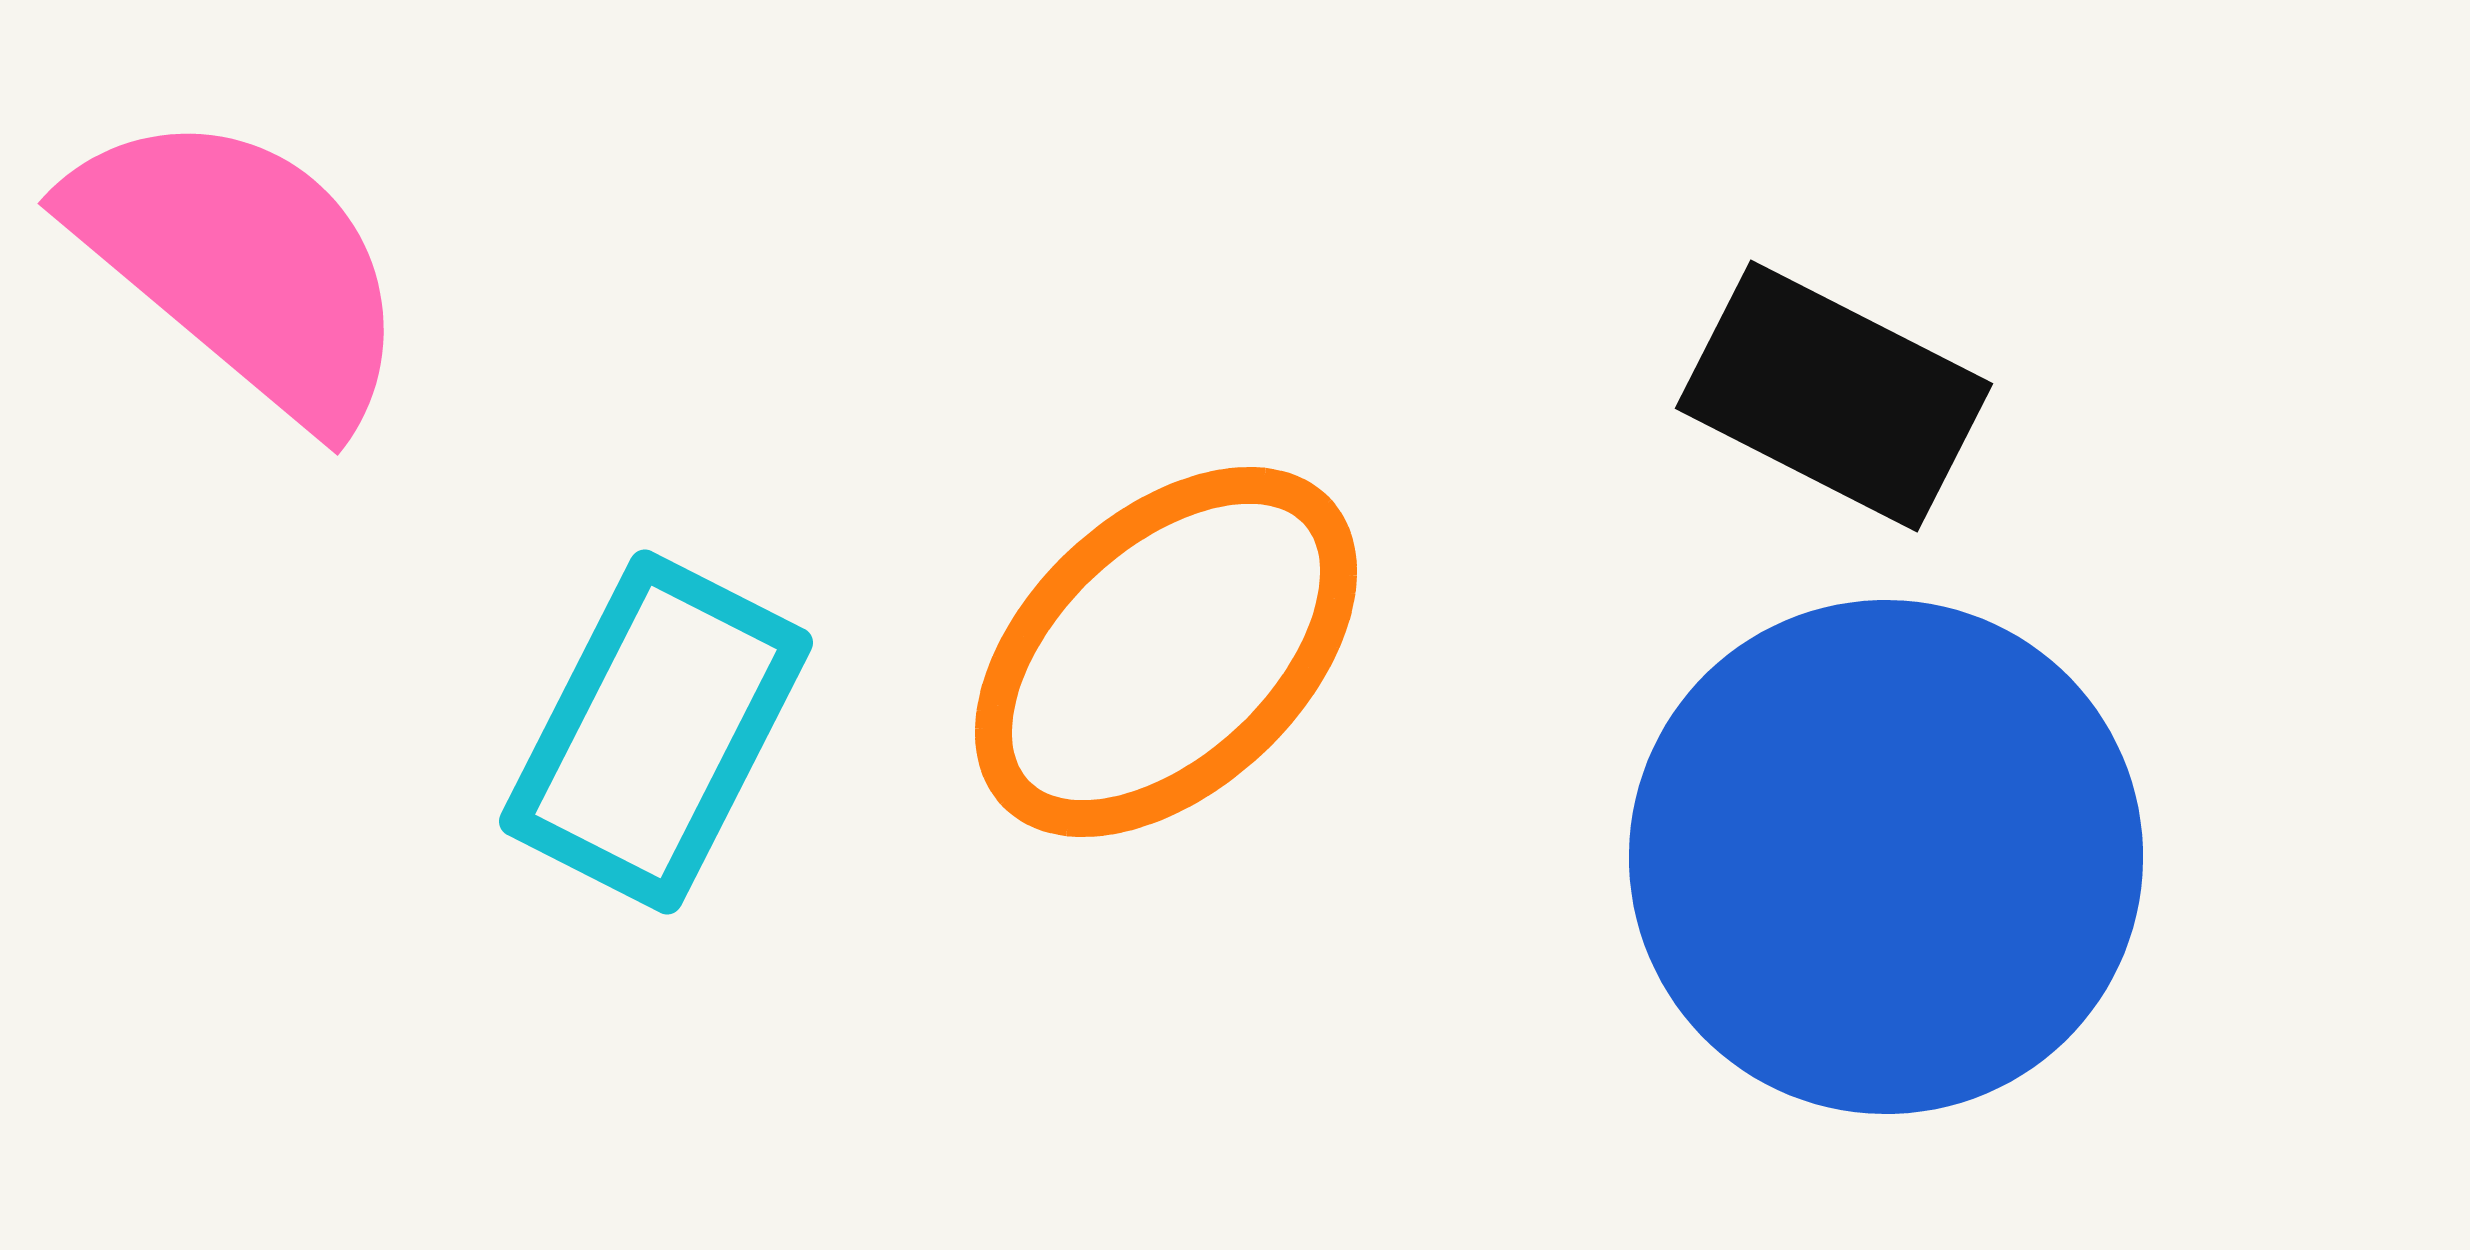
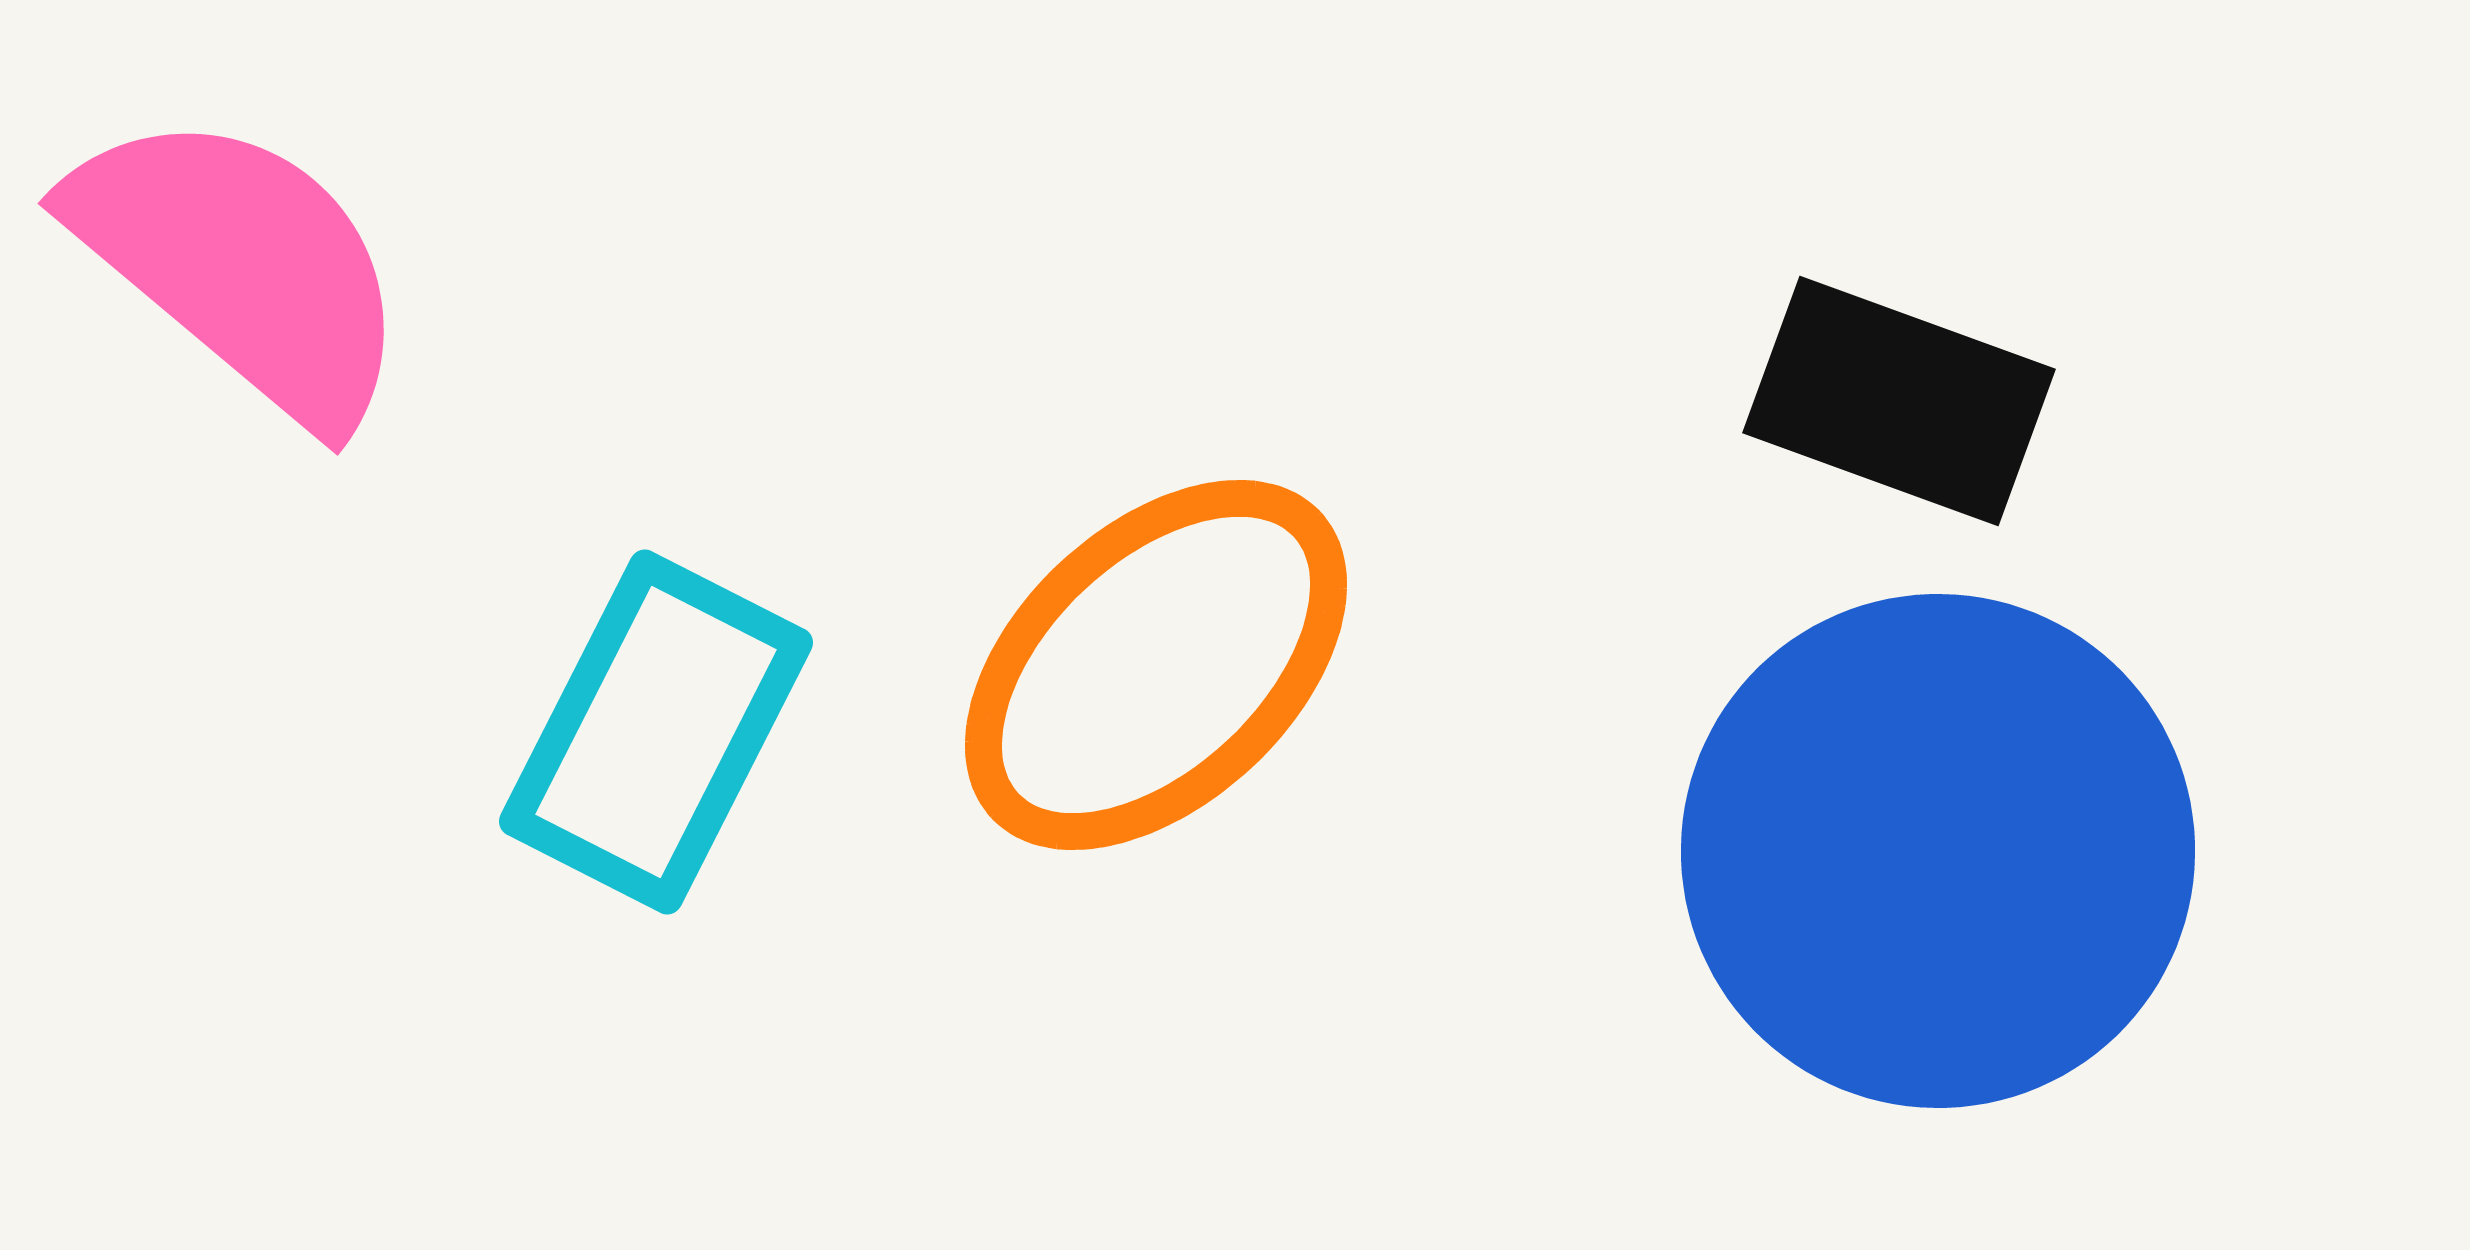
black rectangle: moved 65 px right, 5 px down; rotated 7 degrees counterclockwise
orange ellipse: moved 10 px left, 13 px down
blue circle: moved 52 px right, 6 px up
